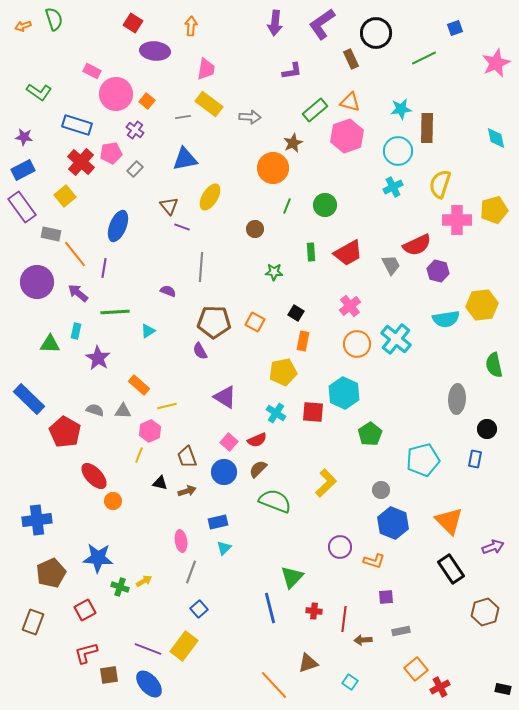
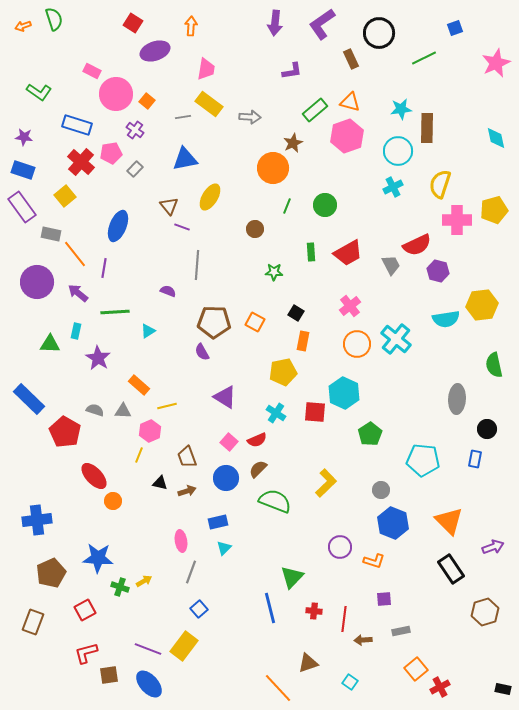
black circle at (376, 33): moved 3 px right
purple ellipse at (155, 51): rotated 24 degrees counterclockwise
blue rectangle at (23, 170): rotated 45 degrees clockwise
gray line at (201, 267): moved 4 px left, 2 px up
purple semicircle at (200, 351): moved 2 px right, 1 px down
red square at (313, 412): moved 2 px right
cyan pentagon at (423, 460): rotated 20 degrees clockwise
blue circle at (224, 472): moved 2 px right, 6 px down
purple square at (386, 597): moved 2 px left, 2 px down
orange line at (274, 685): moved 4 px right, 3 px down
